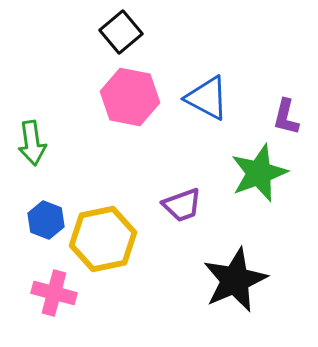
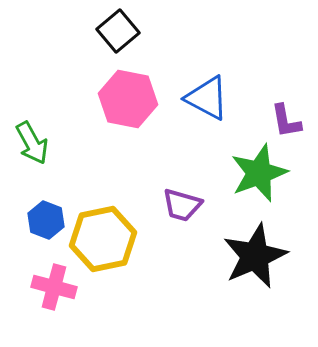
black square: moved 3 px left, 1 px up
pink hexagon: moved 2 px left, 2 px down
purple L-shape: moved 4 px down; rotated 24 degrees counterclockwise
green arrow: rotated 21 degrees counterclockwise
purple trapezoid: rotated 36 degrees clockwise
black star: moved 20 px right, 24 px up
pink cross: moved 6 px up
